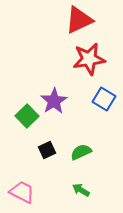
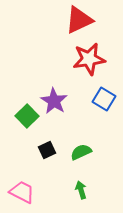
purple star: rotated 8 degrees counterclockwise
green arrow: rotated 42 degrees clockwise
